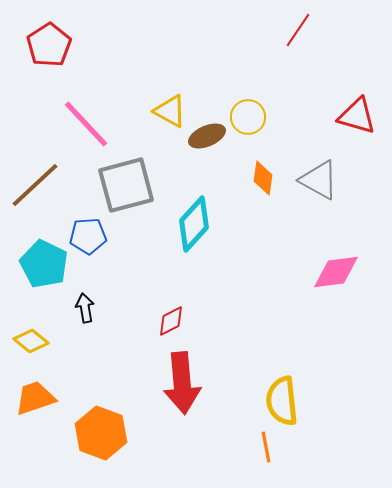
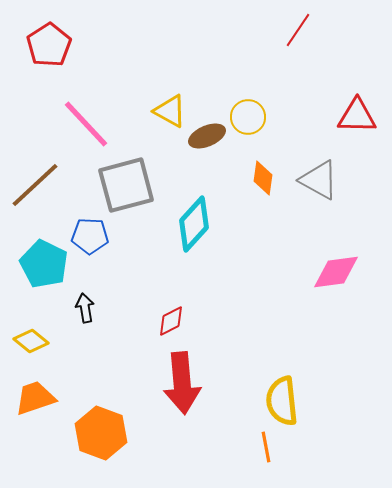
red triangle: rotated 15 degrees counterclockwise
blue pentagon: moved 2 px right; rotated 6 degrees clockwise
